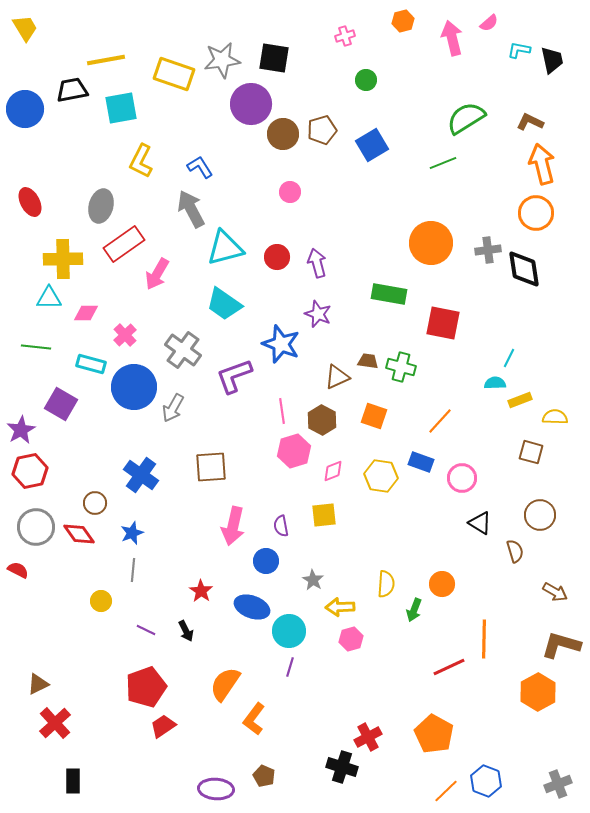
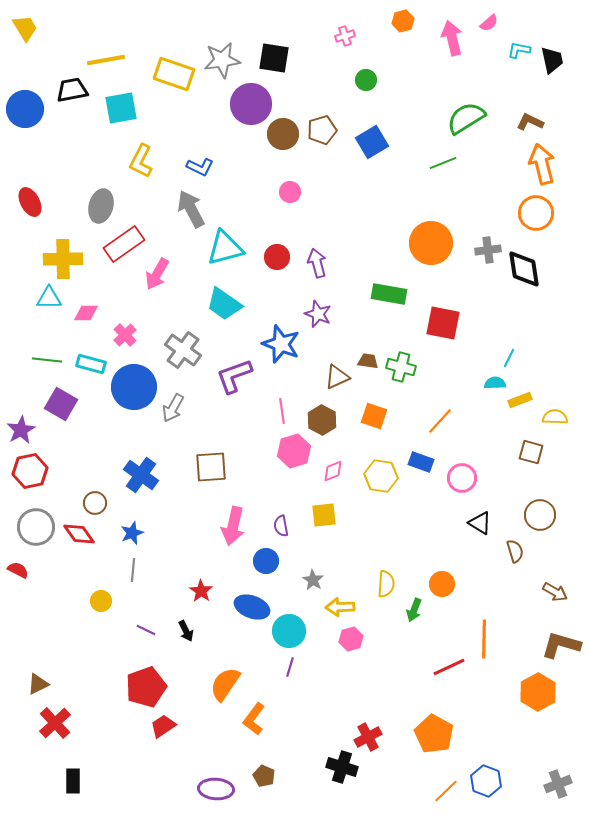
blue square at (372, 145): moved 3 px up
blue L-shape at (200, 167): rotated 148 degrees clockwise
green line at (36, 347): moved 11 px right, 13 px down
